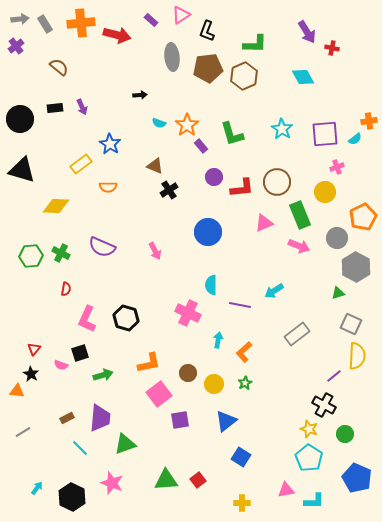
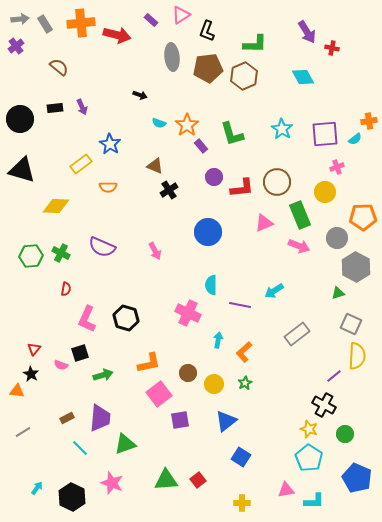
black arrow at (140, 95): rotated 24 degrees clockwise
orange pentagon at (363, 217): rotated 24 degrees clockwise
